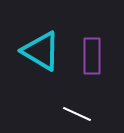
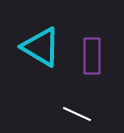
cyan triangle: moved 4 px up
